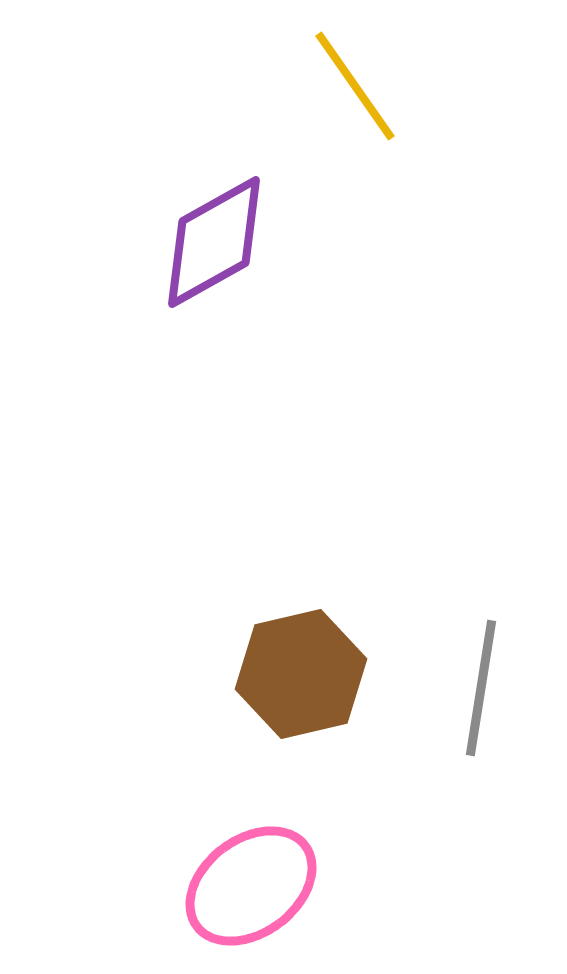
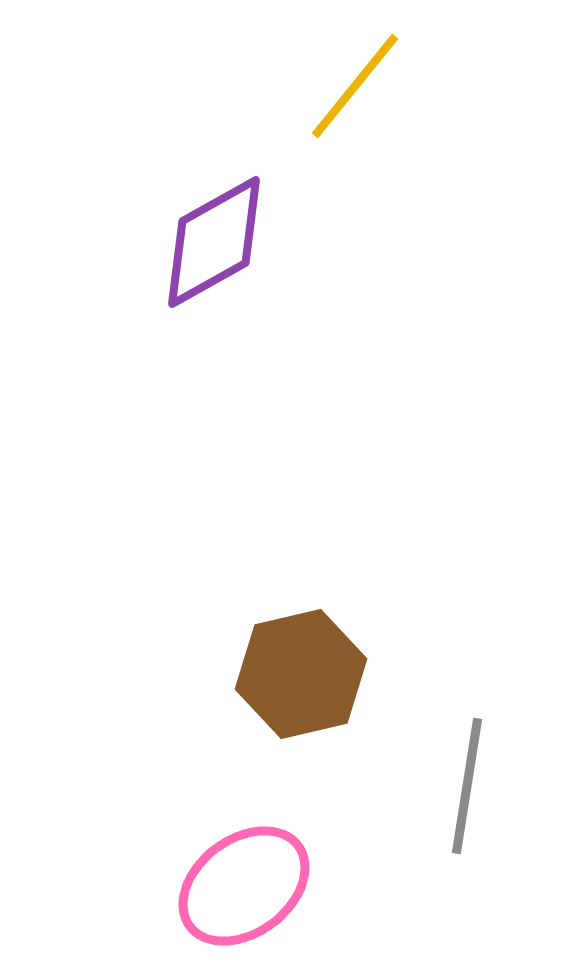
yellow line: rotated 74 degrees clockwise
gray line: moved 14 px left, 98 px down
pink ellipse: moved 7 px left
